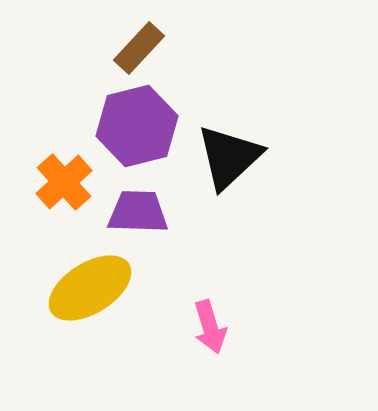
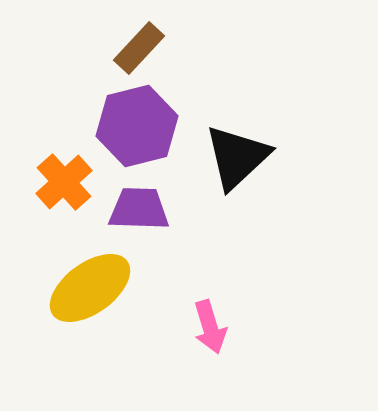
black triangle: moved 8 px right
purple trapezoid: moved 1 px right, 3 px up
yellow ellipse: rotated 4 degrees counterclockwise
